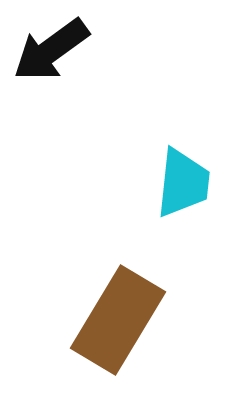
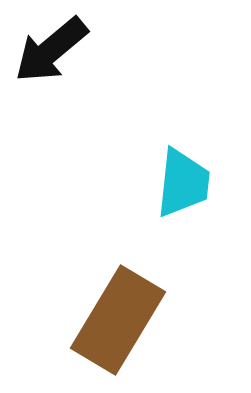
black arrow: rotated 4 degrees counterclockwise
